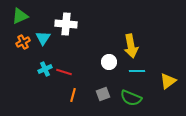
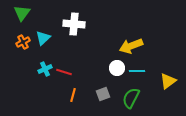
green triangle: moved 2 px right, 3 px up; rotated 30 degrees counterclockwise
white cross: moved 8 px right
cyan triangle: rotated 14 degrees clockwise
yellow arrow: rotated 80 degrees clockwise
white circle: moved 8 px right, 6 px down
green semicircle: rotated 95 degrees clockwise
